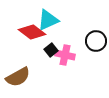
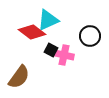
black circle: moved 6 px left, 5 px up
black square: rotated 24 degrees counterclockwise
pink cross: moved 1 px left
brown semicircle: moved 1 px right; rotated 25 degrees counterclockwise
